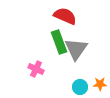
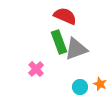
gray triangle: rotated 35 degrees clockwise
pink cross: rotated 21 degrees clockwise
orange star: rotated 24 degrees clockwise
